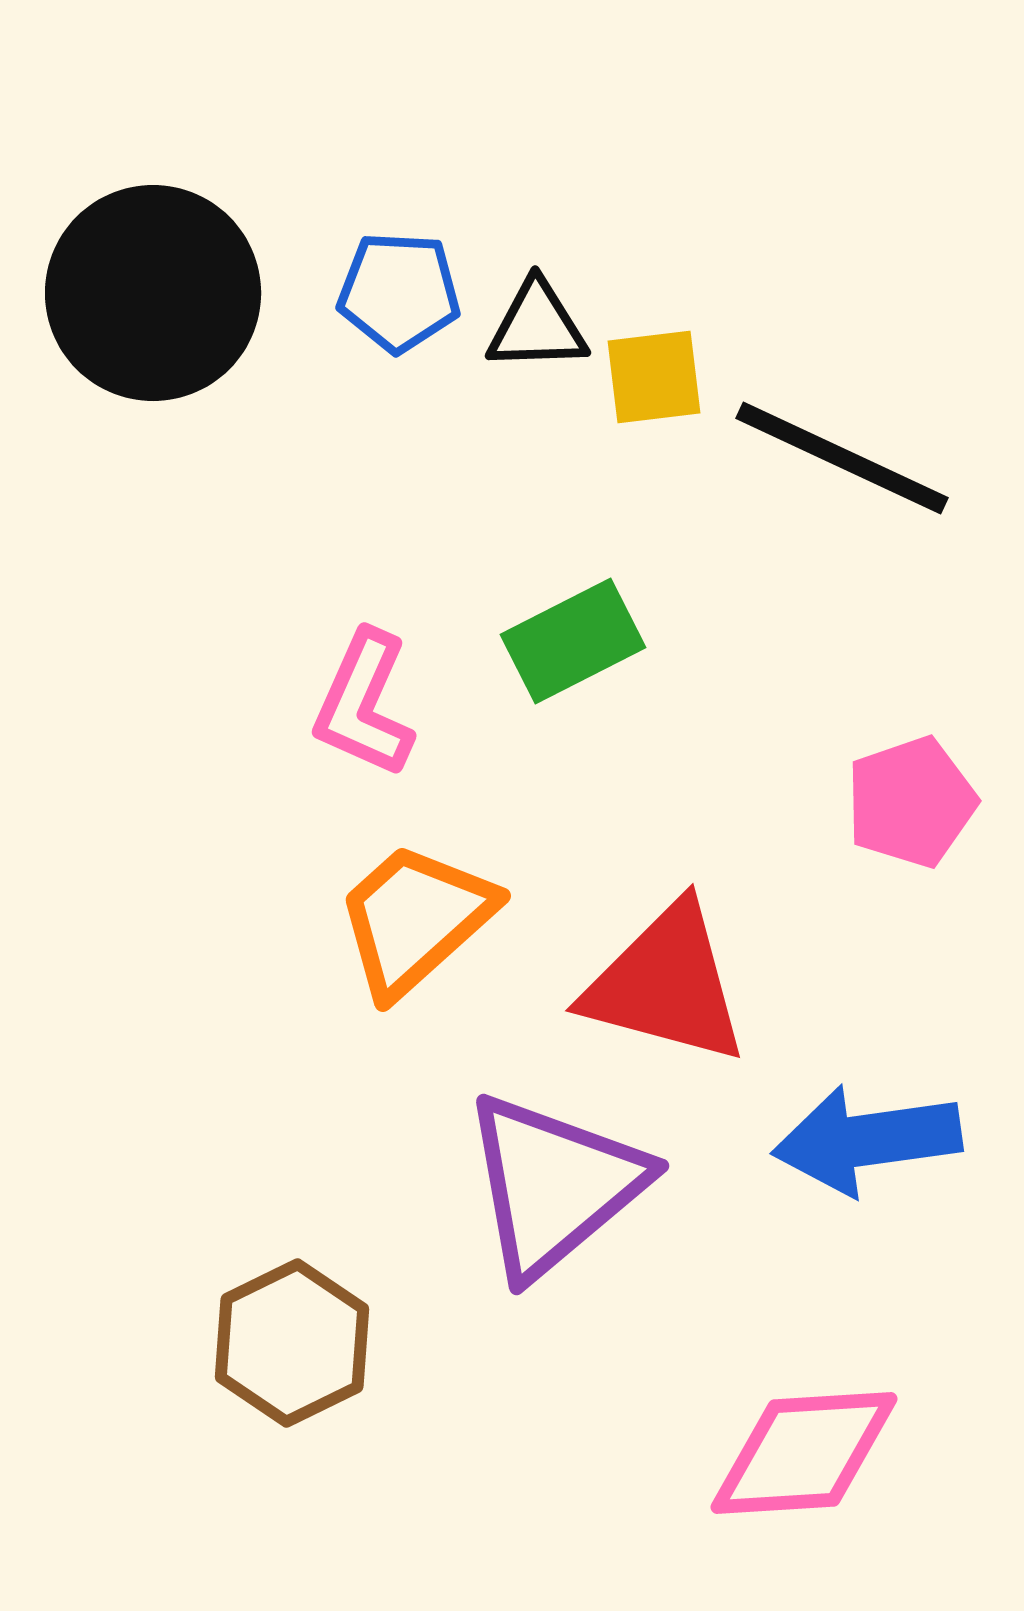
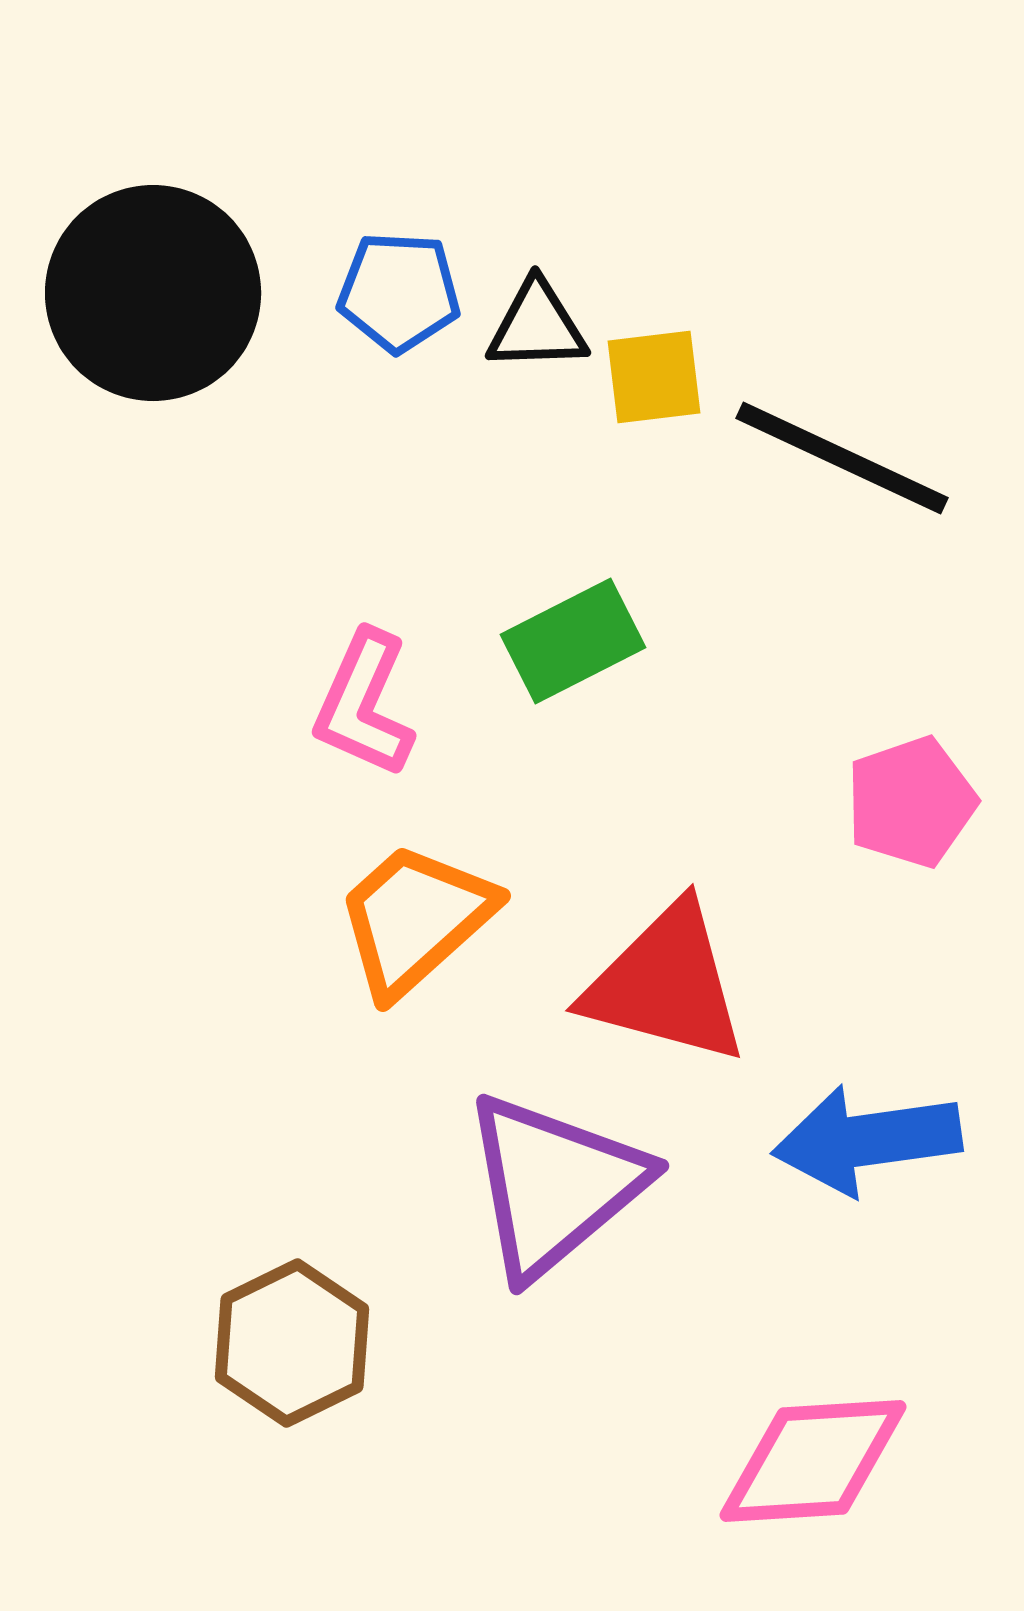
pink diamond: moved 9 px right, 8 px down
